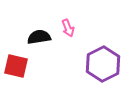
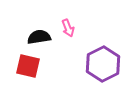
red square: moved 12 px right
